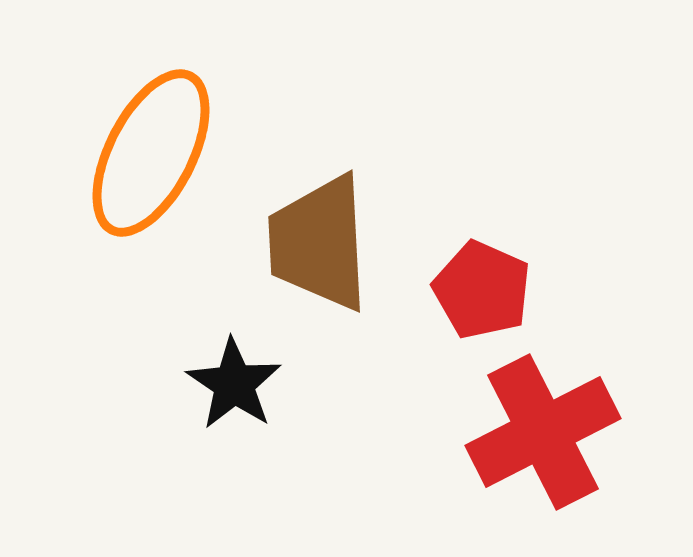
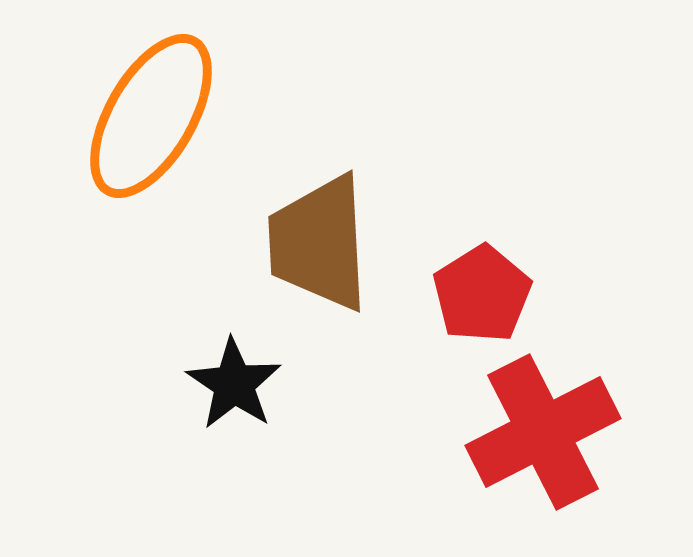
orange ellipse: moved 37 px up; rotated 3 degrees clockwise
red pentagon: moved 4 px down; rotated 16 degrees clockwise
